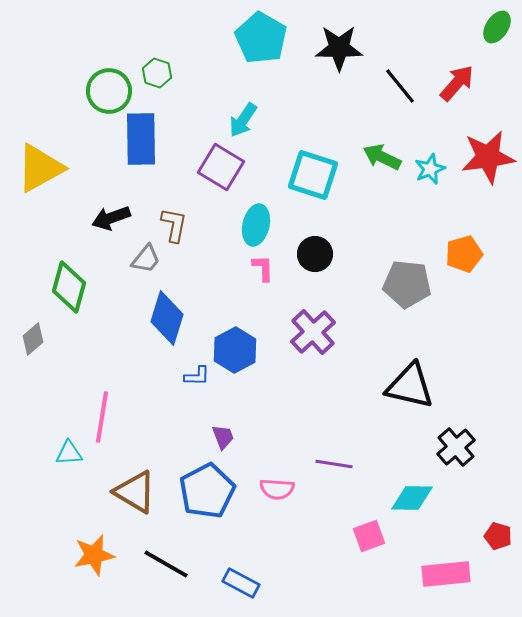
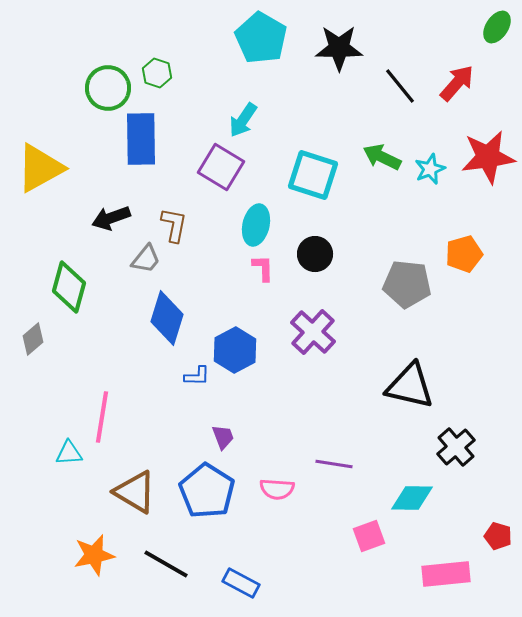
green circle at (109, 91): moved 1 px left, 3 px up
purple cross at (313, 332): rotated 6 degrees counterclockwise
blue pentagon at (207, 491): rotated 12 degrees counterclockwise
